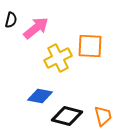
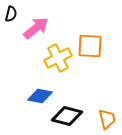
black semicircle: moved 6 px up
orange trapezoid: moved 4 px right, 3 px down
